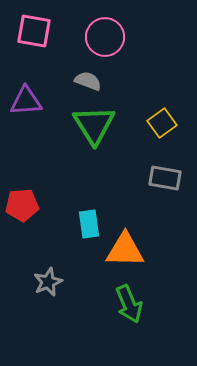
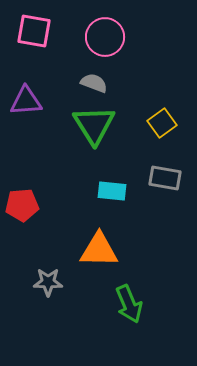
gray semicircle: moved 6 px right, 2 px down
cyan rectangle: moved 23 px right, 33 px up; rotated 76 degrees counterclockwise
orange triangle: moved 26 px left
gray star: rotated 24 degrees clockwise
